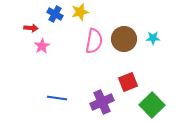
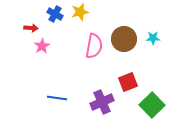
pink semicircle: moved 5 px down
